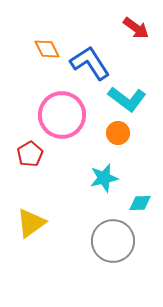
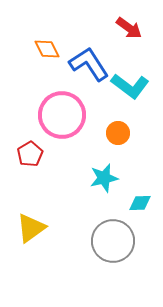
red arrow: moved 7 px left
blue L-shape: moved 1 px left, 1 px down
cyan L-shape: moved 3 px right, 13 px up
yellow triangle: moved 5 px down
